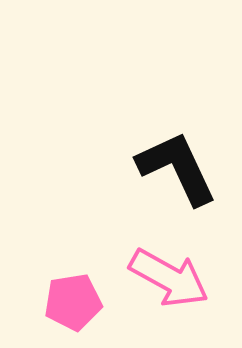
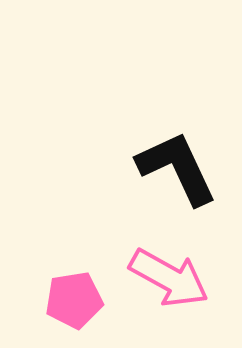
pink pentagon: moved 1 px right, 2 px up
